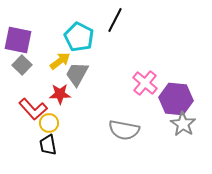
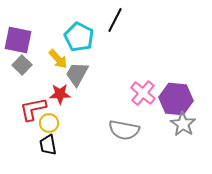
yellow arrow: moved 2 px left, 2 px up; rotated 85 degrees clockwise
pink cross: moved 2 px left, 10 px down
red L-shape: rotated 120 degrees clockwise
